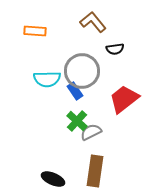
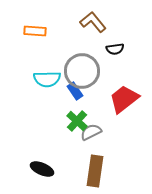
black ellipse: moved 11 px left, 10 px up
